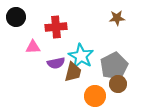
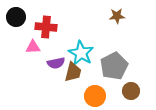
brown star: moved 2 px up
red cross: moved 10 px left; rotated 10 degrees clockwise
cyan star: moved 3 px up
brown circle: moved 13 px right, 7 px down
